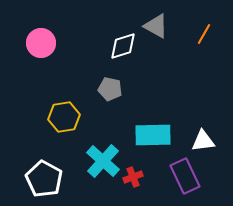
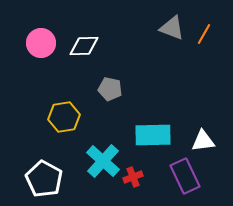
gray triangle: moved 16 px right, 2 px down; rotated 8 degrees counterclockwise
white diamond: moved 39 px left; rotated 16 degrees clockwise
